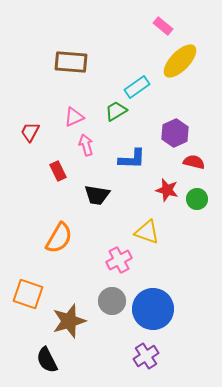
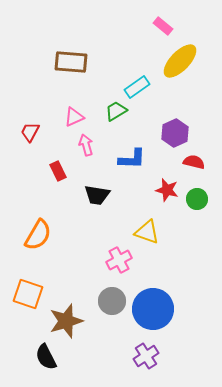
orange semicircle: moved 21 px left, 3 px up
brown star: moved 3 px left
black semicircle: moved 1 px left, 3 px up
